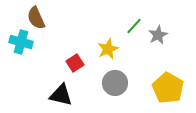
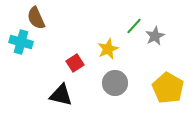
gray star: moved 3 px left, 1 px down
